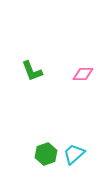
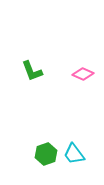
pink diamond: rotated 25 degrees clockwise
cyan trapezoid: rotated 85 degrees counterclockwise
